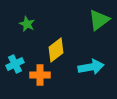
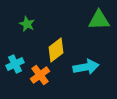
green triangle: rotated 35 degrees clockwise
cyan arrow: moved 5 px left
orange cross: rotated 36 degrees counterclockwise
